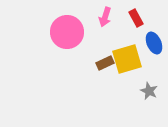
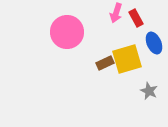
pink arrow: moved 11 px right, 4 px up
